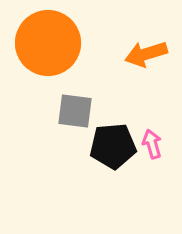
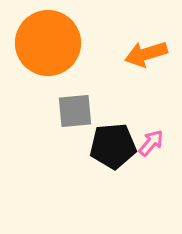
gray square: rotated 12 degrees counterclockwise
pink arrow: moved 1 px left, 1 px up; rotated 56 degrees clockwise
